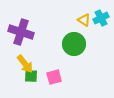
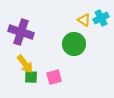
green square: moved 1 px down
